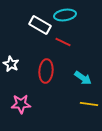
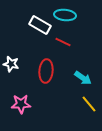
cyan ellipse: rotated 15 degrees clockwise
white star: rotated 14 degrees counterclockwise
yellow line: rotated 42 degrees clockwise
